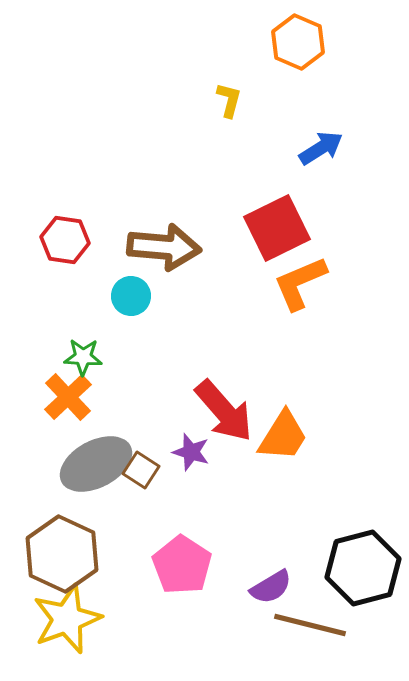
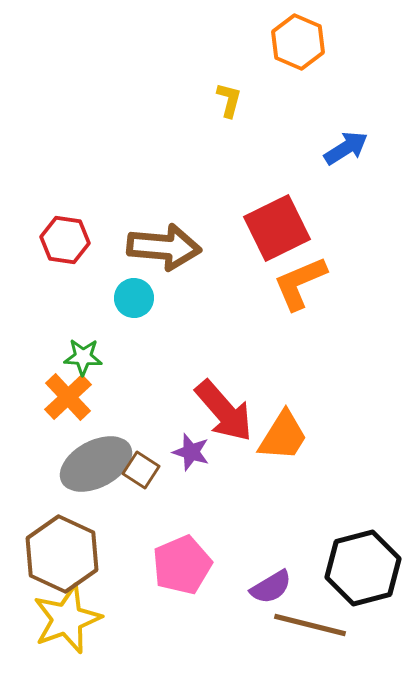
blue arrow: moved 25 px right
cyan circle: moved 3 px right, 2 px down
pink pentagon: rotated 16 degrees clockwise
